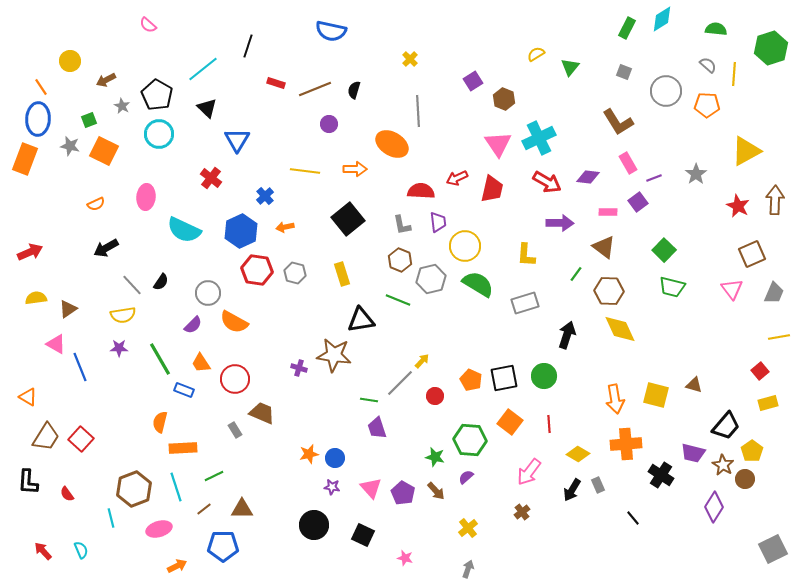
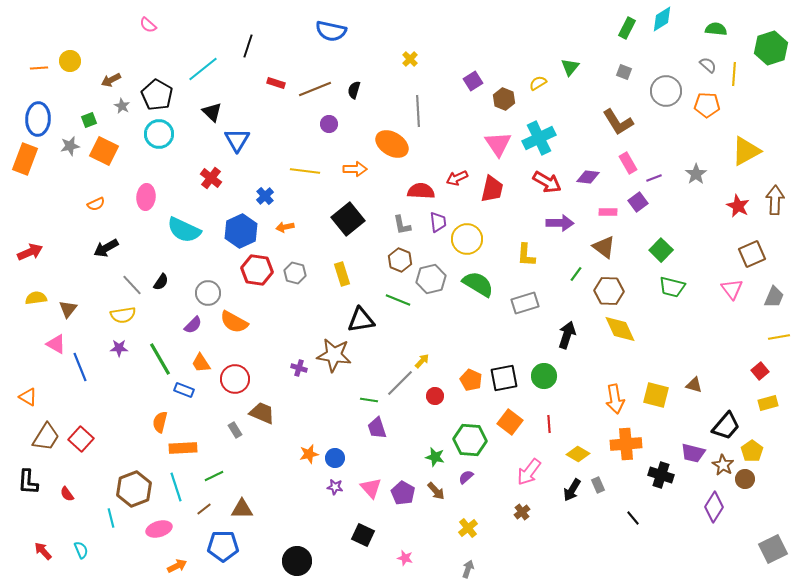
yellow semicircle at (536, 54): moved 2 px right, 29 px down
brown arrow at (106, 80): moved 5 px right
orange line at (41, 87): moved 2 px left, 19 px up; rotated 60 degrees counterclockwise
black triangle at (207, 108): moved 5 px right, 4 px down
gray star at (70, 146): rotated 24 degrees counterclockwise
yellow circle at (465, 246): moved 2 px right, 7 px up
green square at (664, 250): moved 3 px left
gray trapezoid at (774, 293): moved 4 px down
brown triangle at (68, 309): rotated 18 degrees counterclockwise
black cross at (661, 475): rotated 15 degrees counterclockwise
purple star at (332, 487): moved 3 px right
black circle at (314, 525): moved 17 px left, 36 px down
